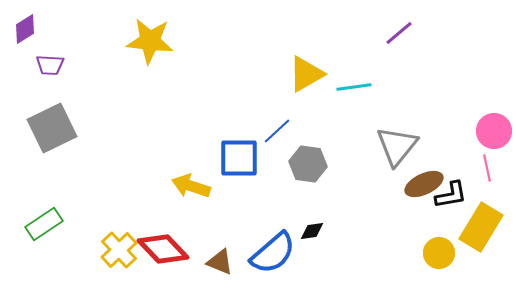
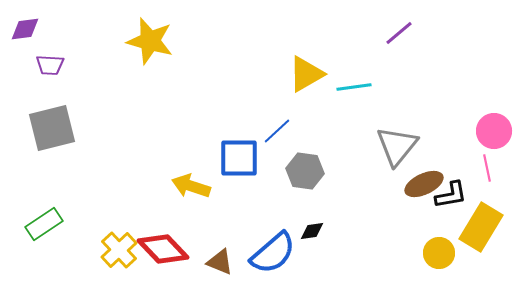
purple diamond: rotated 24 degrees clockwise
yellow star: rotated 9 degrees clockwise
gray square: rotated 12 degrees clockwise
gray hexagon: moved 3 px left, 7 px down
